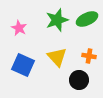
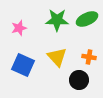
green star: rotated 20 degrees clockwise
pink star: rotated 28 degrees clockwise
orange cross: moved 1 px down
